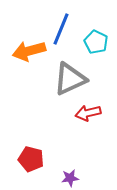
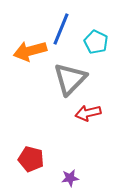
orange arrow: moved 1 px right
gray triangle: rotated 21 degrees counterclockwise
